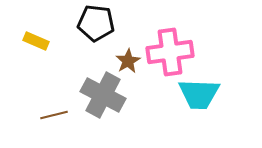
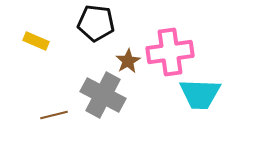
cyan trapezoid: moved 1 px right
